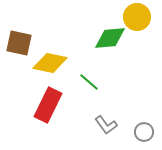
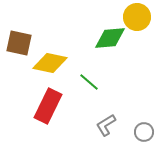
red rectangle: moved 1 px down
gray L-shape: rotated 95 degrees clockwise
